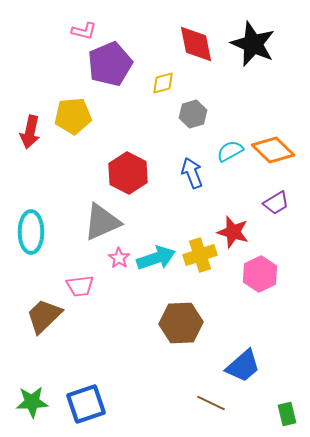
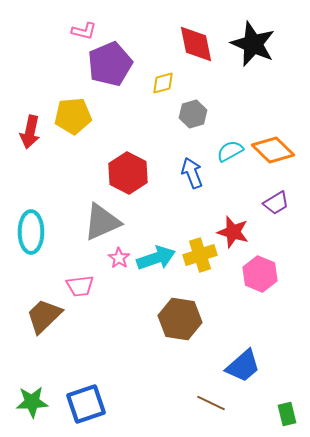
pink hexagon: rotated 12 degrees counterclockwise
brown hexagon: moved 1 px left, 4 px up; rotated 12 degrees clockwise
